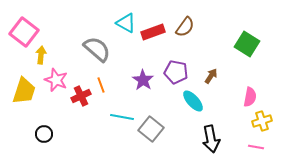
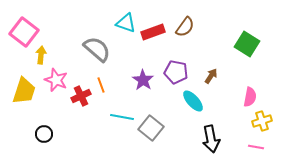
cyan triangle: rotated 10 degrees counterclockwise
gray square: moved 1 px up
